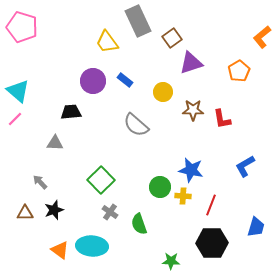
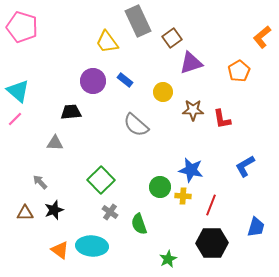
green star: moved 3 px left, 2 px up; rotated 30 degrees counterclockwise
